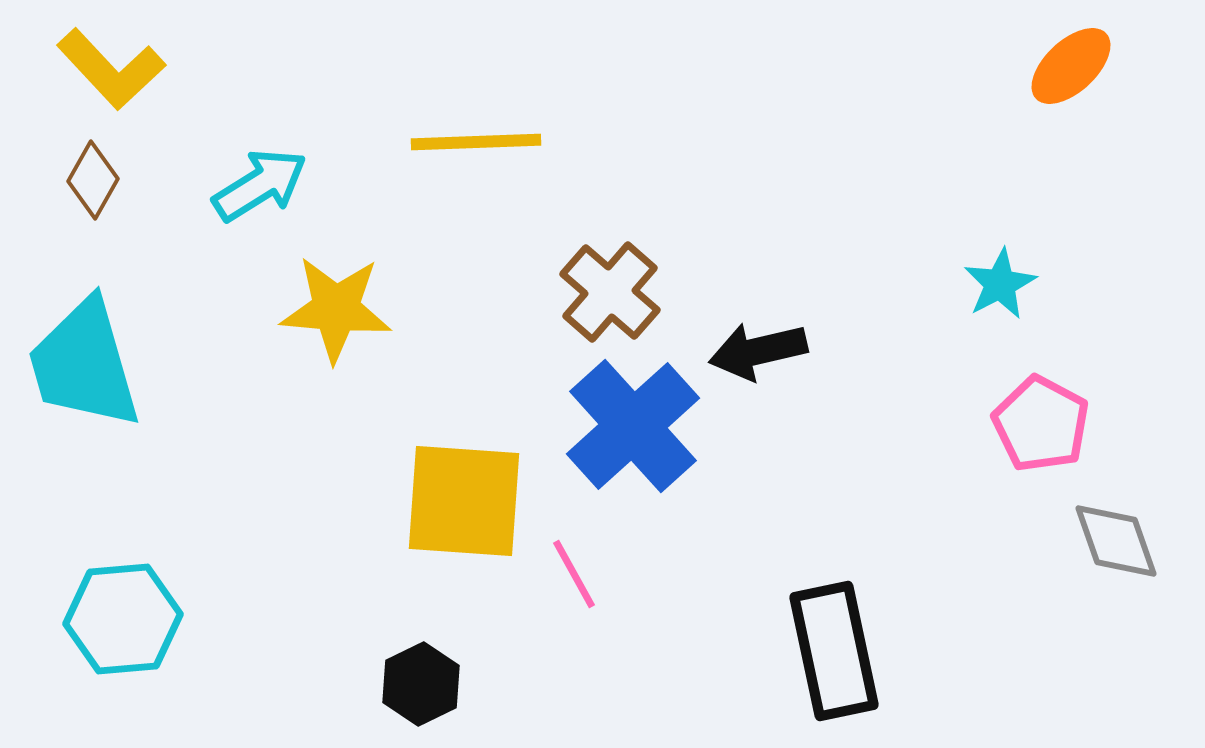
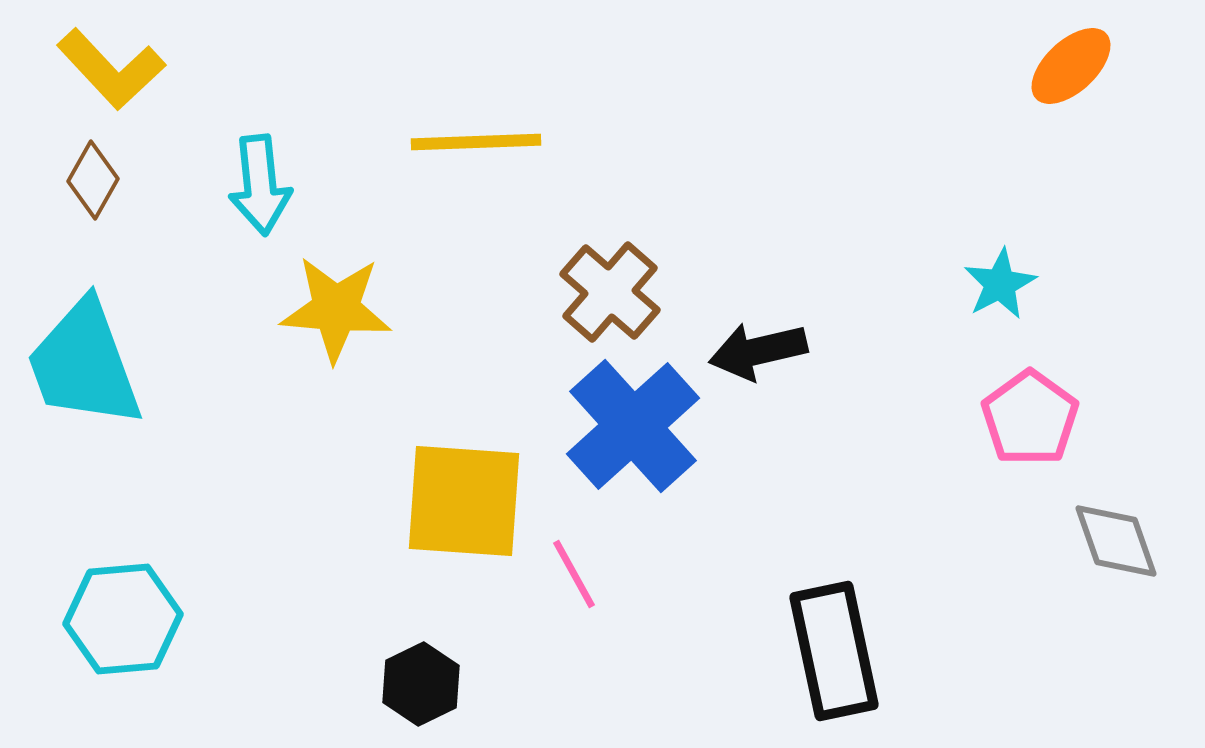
cyan arrow: rotated 116 degrees clockwise
cyan trapezoid: rotated 4 degrees counterclockwise
pink pentagon: moved 11 px left, 6 px up; rotated 8 degrees clockwise
